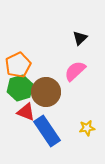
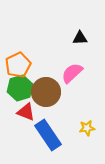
black triangle: rotated 42 degrees clockwise
pink semicircle: moved 3 px left, 2 px down
blue rectangle: moved 1 px right, 4 px down
